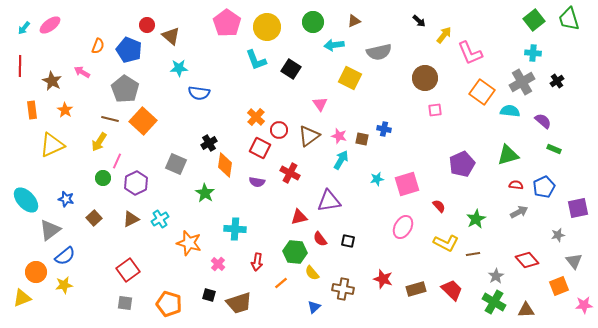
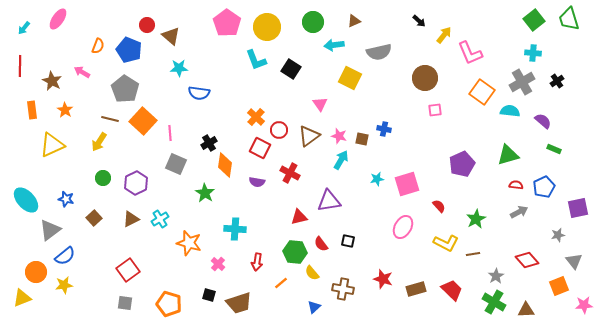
pink ellipse at (50, 25): moved 8 px right, 6 px up; rotated 20 degrees counterclockwise
pink line at (117, 161): moved 53 px right, 28 px up; rotated 28 degrees counterclockwise
red semicircle at (320, 239): moved 1 px right, 5 px down
